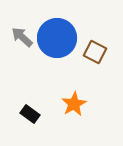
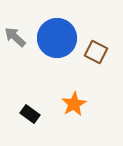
gray arrow: moved 7 px left
brown square: moved 1 px right
